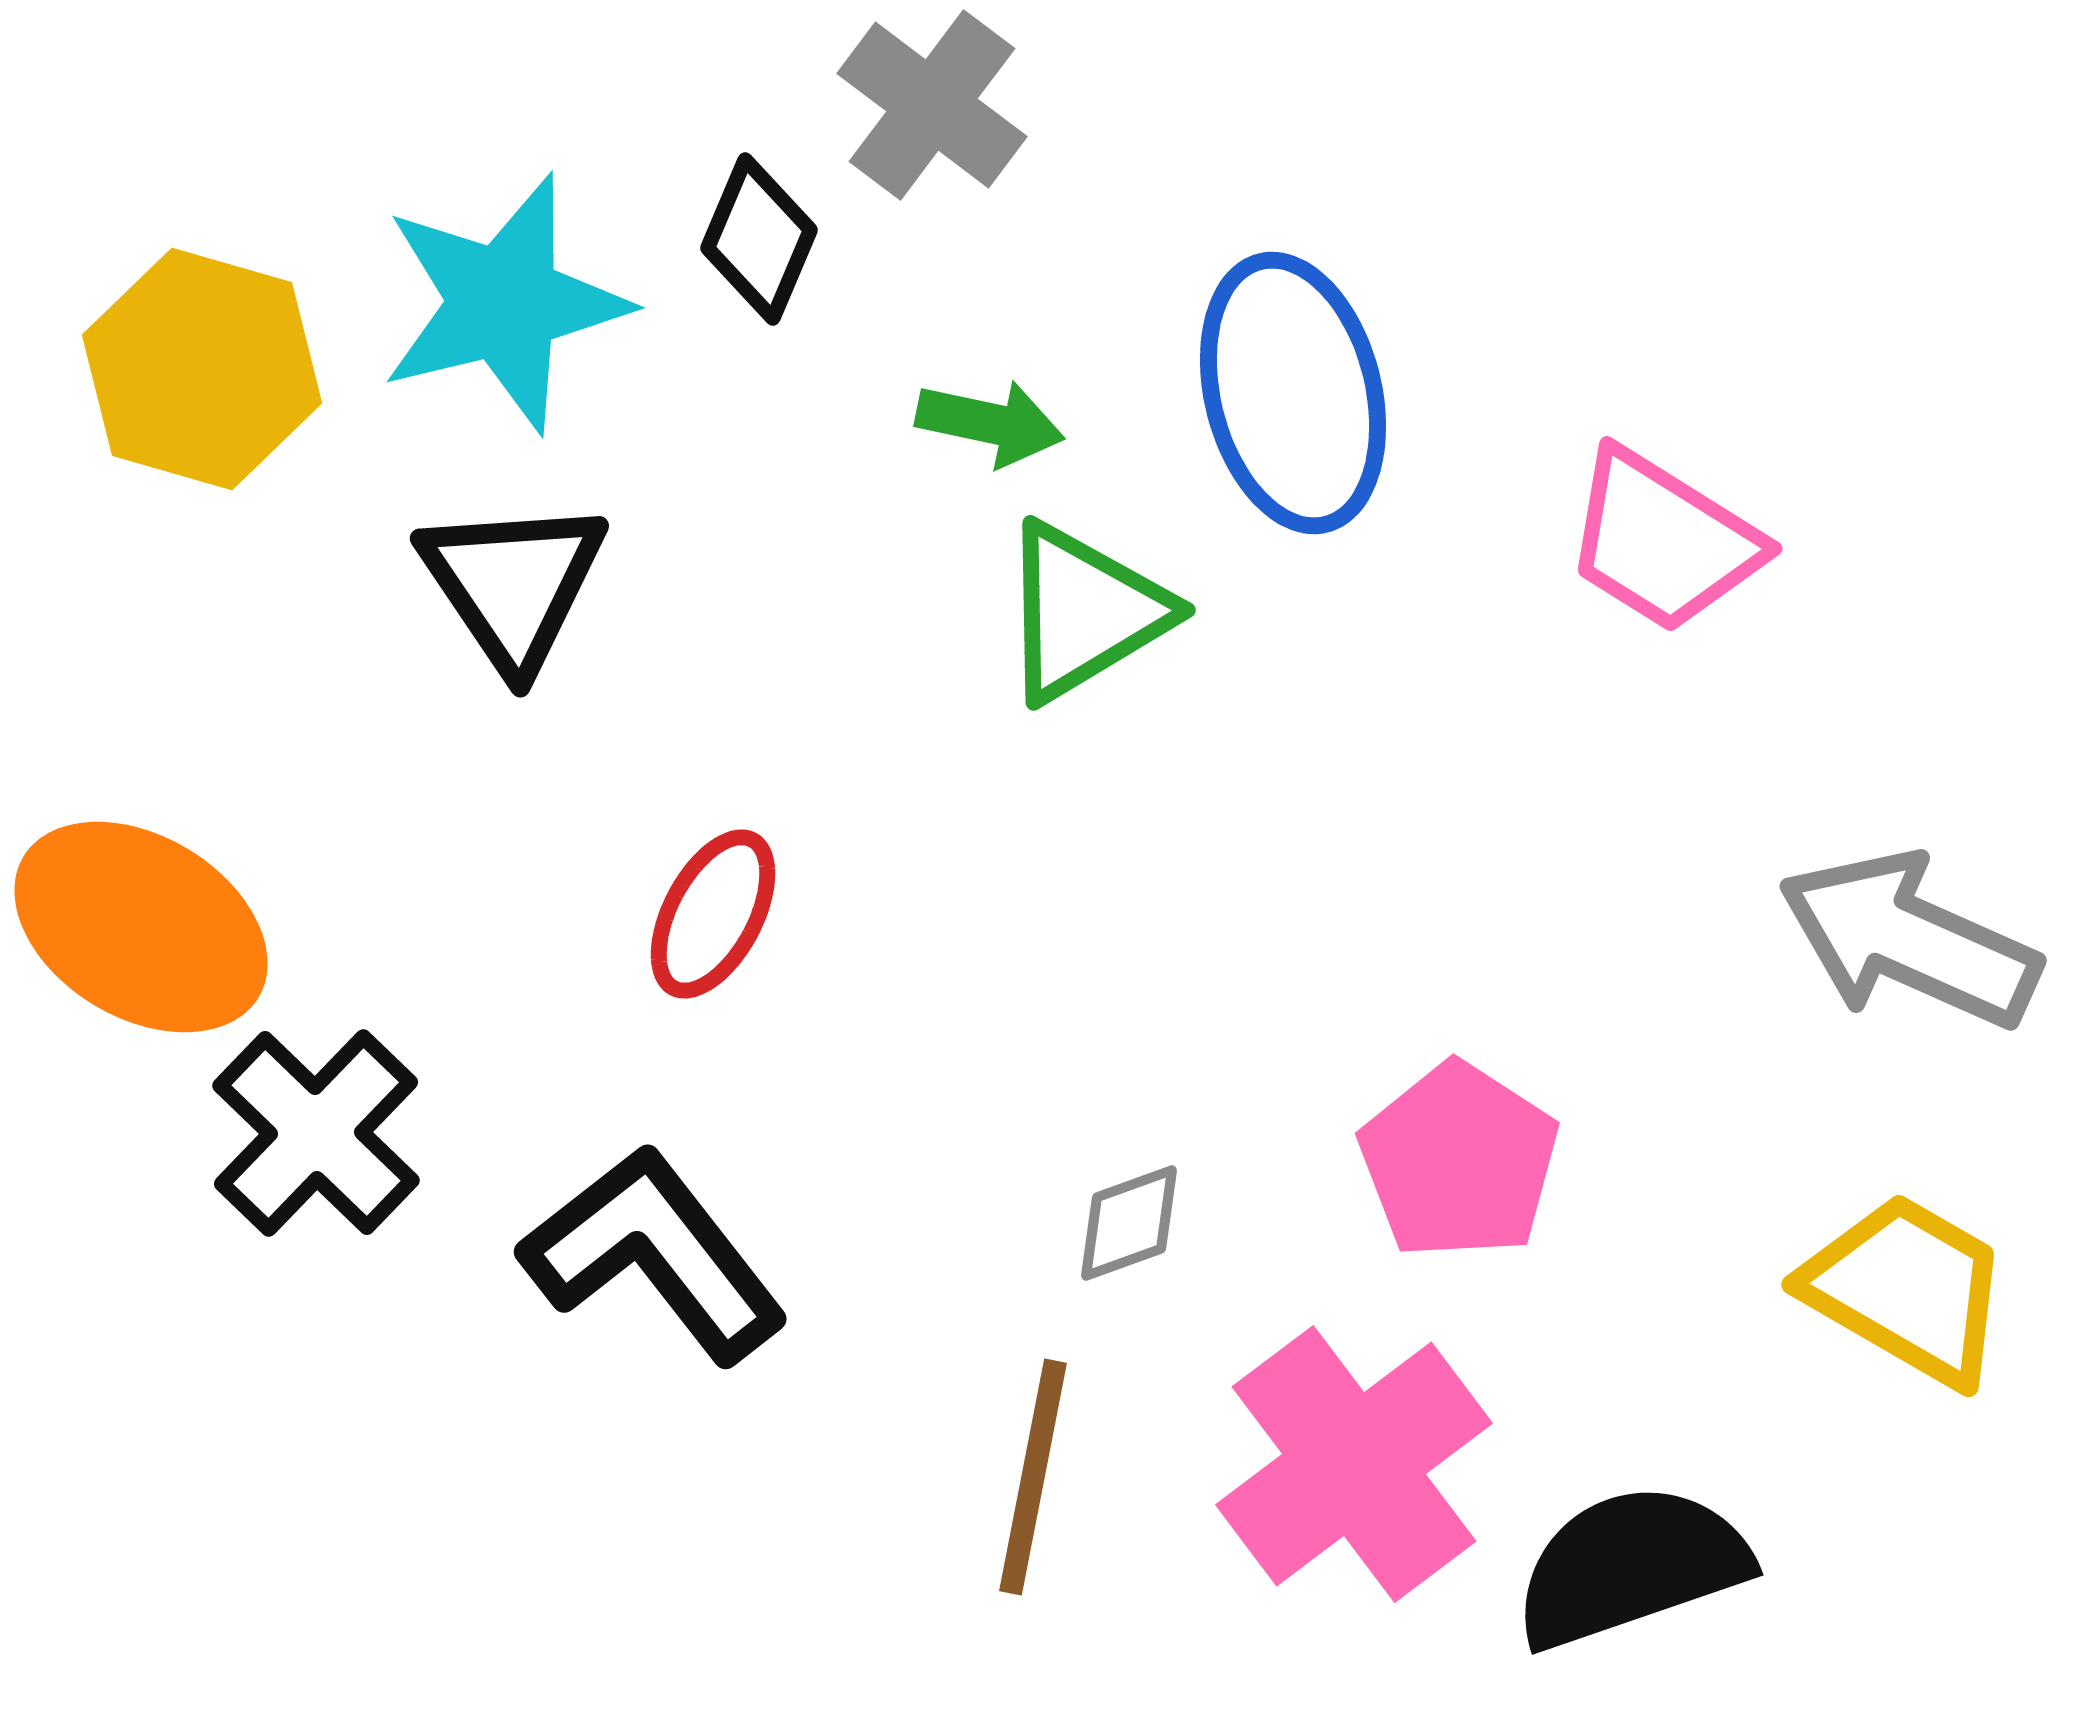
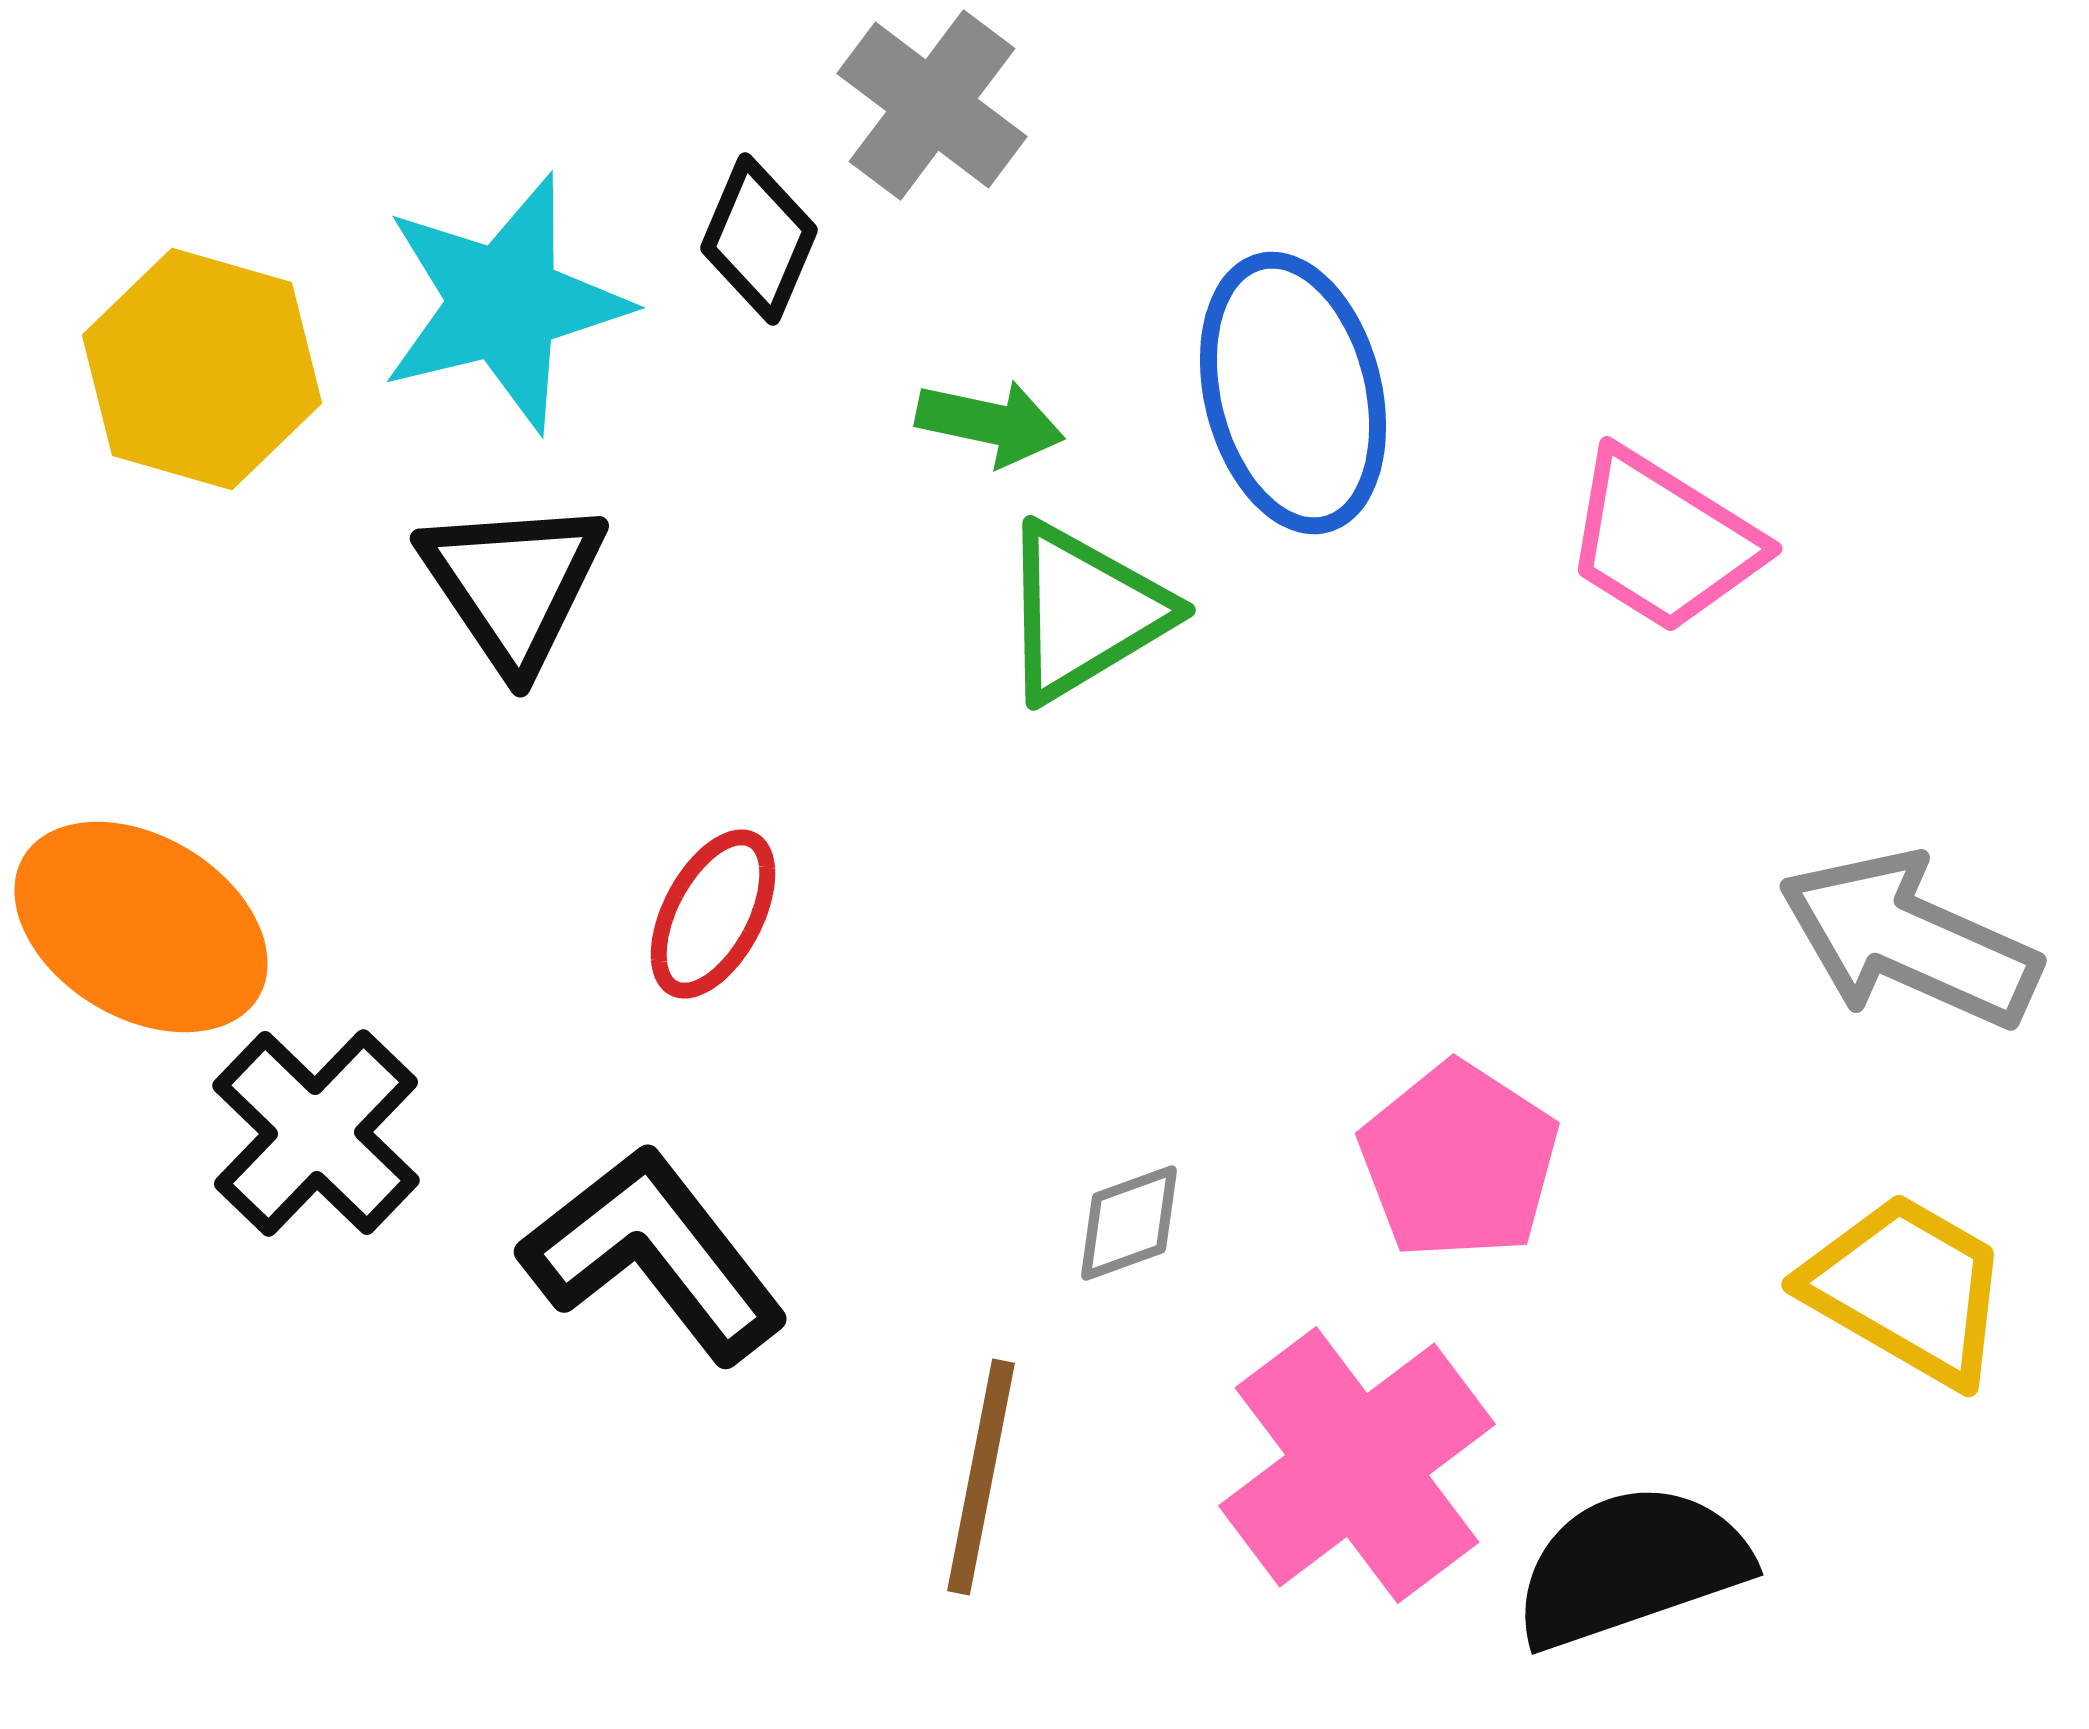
pink cross: moved 3 px right, 1 px down
brown line: moved 52 px left
